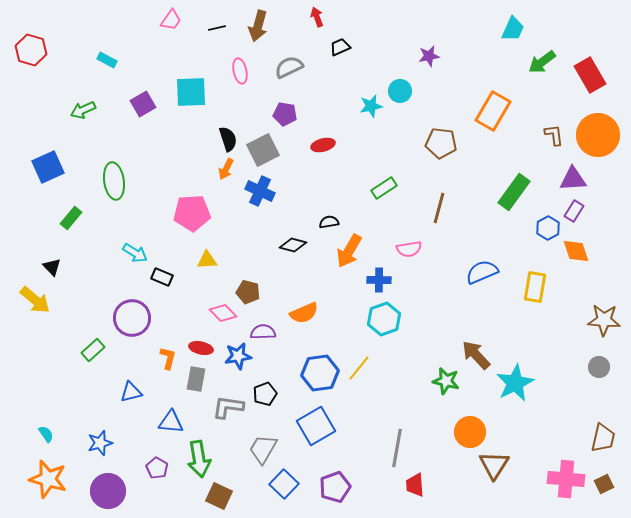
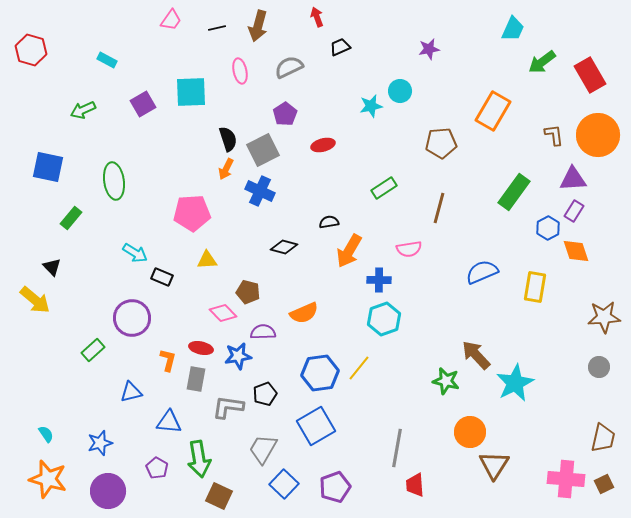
purple star at (429, 56): moved 7 px up
purple pentagon at (285, 114): rotated 30 degrees clockwise
brown pentagon at (441, 143): rotated 12 degrees counterclockwise
blue square at (48, 167): rotated 36 degrees clockwise
black diamond at (293, 245): moved 9 px left, 2 px down
brown star at (604, 320): moved 3 px up; rotated 8 degrees counterclockwise
orange L-shape at (168, 358): moved 2 px down
blue triangle at (171, 422): moved 2 px left
